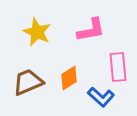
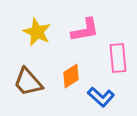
pink L-shape: moved 6 px left
pink rectangle: moved 9 px up
orange diamond: moved 2 px right, 2 px up
brown trapezoid: rotated 108 degrees counterclockwise
